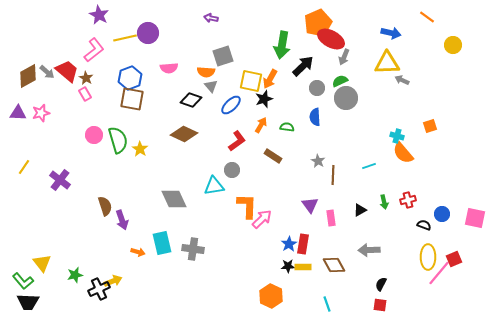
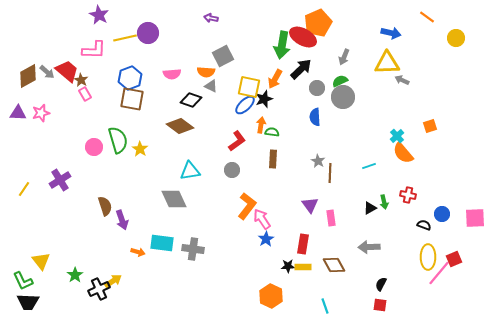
red ellipse at (331, 39): moved 28 px left, 2 px up
yellow circle at (453, 45): moved 3 px right, 7 px up
pink L-shape at (94, 50): rotated 40 degrees clockwise
gray square at (223, 56): rotated 10 degrees counterclockwise
black arrow at (303, 66): moved 2 px left, 3 px down
pink semicircle at (169, 68): moved 3 px right, 6 px down
brown star at (86, 78): moved 5 px left, 2 px down
orange arrow at (270, 79): moved 5 px right
yellow square at (251, 81): moved 2 px left, 6 px down
gray triangle at (211, 86): rotated 24 degrees counterclockwise
gray circle at (346, 98): moved 3 px left, 1 px up
blue ellipse at (231, 105): moved 14 px right
orange arrow at (261, 125): rotated 21 degrees counterclockwise
green semicircle at (287, 127): moved 15 px left, 5 px down
brown diamond at (184, 134): moved 4 px left, 8 px up; rotated 12 degrees clockwise
pink circle at (94, 135): moved 12 px down
cyan cross at (397, 136): rotated 32 degrees clockwise
brown rectangle at (273, 156): moved 3 px down; rotated 60 degrees clockwise
yellow line at (24, 167): moved 22 px down
brown line at (333, 175): moved 3 px left, 2 px up
purple cross at (60, 180): rotated 20 degrees clockwise
cyan triangle at (214, 186): moved 24 px left, 15 px up
red cross at (408, 200): moved 5 px up; rotated 28 degrees clockwise
orange L-shape at (247, 206): rotated 36 degrees clockwise
black triangle at (360, 210): moved 10 px right, 2 px up
pink square at (475, 218): rotated 15 degrees counterclockwise
pink arrow at (262, 219): rotated 80 degrees counterclockwise
cyan rectangle at (162, 243): rotated 70 degrees counterclockwise
blue star at (289, 244): moved 23 px left, 5 px up
gray arrow at (369, 250): moved 3 px up
yellow triangle at (42, 263): moved 1 px left, 2 px up
green star at (75, 275): rotated 21 degrees counterclockwise
green L-shape at (23, 281): rotated 15 degrees clockwise
yellow arrow at (113, 281): rotated 12 degrees counterclockwise
cyan line at (327, 304): moved 2 px left, 2 px down
